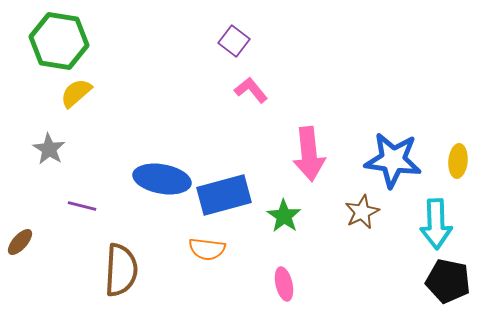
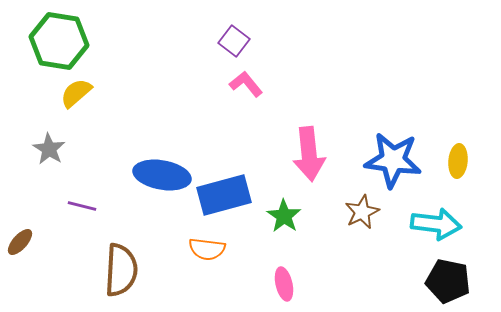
pink L-shape: moved 5 px left, 6 px up
blue ellipse: moved 4 px up
cyan arrow: rotated 81 degrees counterclockwise
